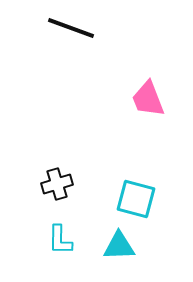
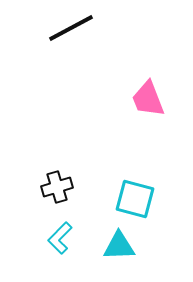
black line: rotated 48 degrees counterclockwise
black cross: moved 3 px down
cyan square: moved 1 px left
cyan L-shape: moved 2 px up; rotated 44 degrees clockwise
